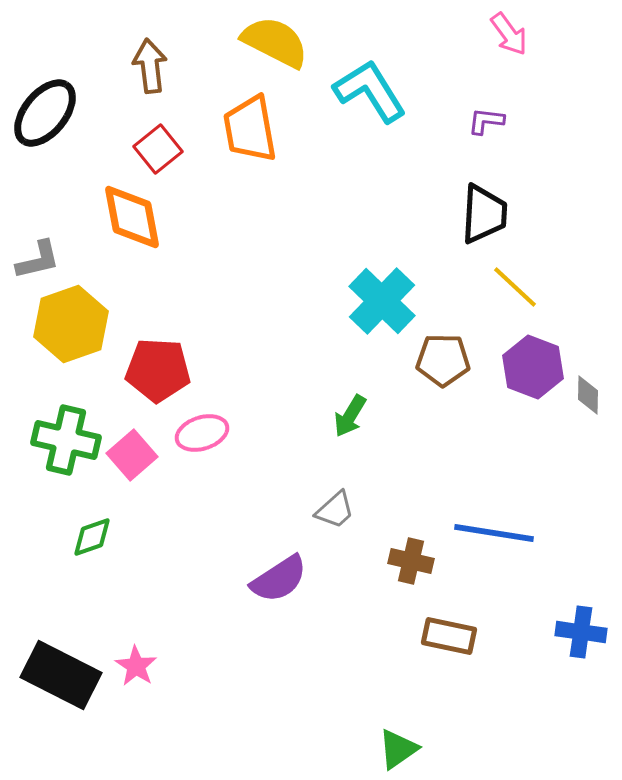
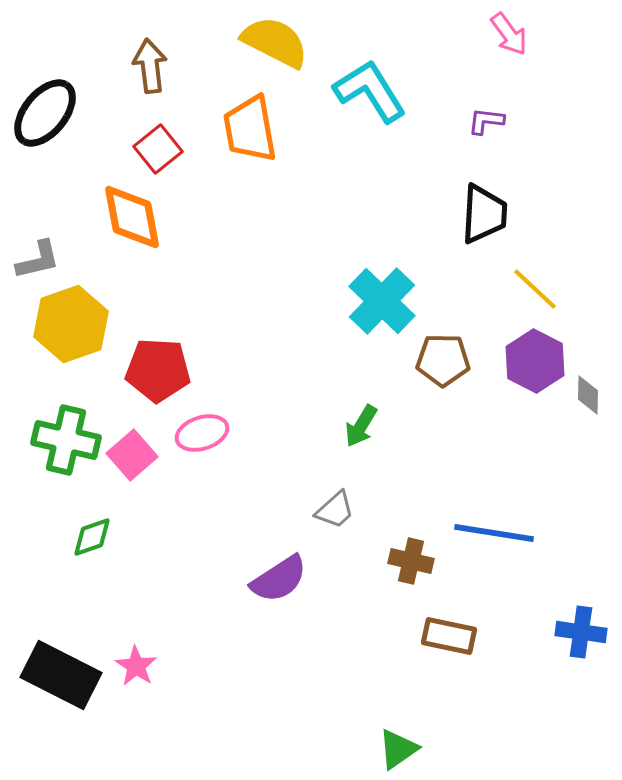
yellow line: moved 20 px right, 2 px down
purple hexagon: moved 2 px right, 6 px up; rotated 6 degrees clockwise
green arrow: moved 11 px right, 10 px down
